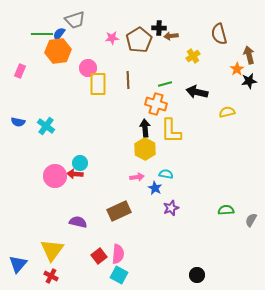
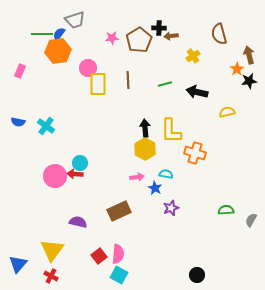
orange cross at (156, 104): moved 39 px right, 49 px down
